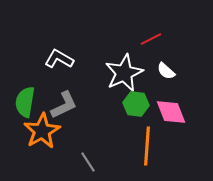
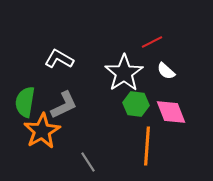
red line: moved 1 px right, 3 px down
white star: rotated 9 degrees counterclockwise
